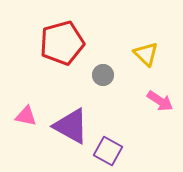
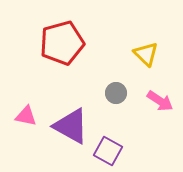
gray circle: moved 13 px right, 18 px down
